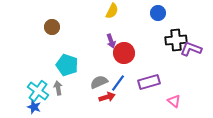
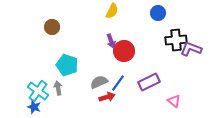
red circle: moved 2 px up
purple rectangle: rotated 10 degrees counterclockwise
